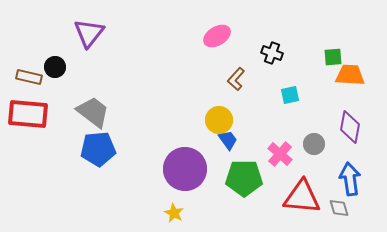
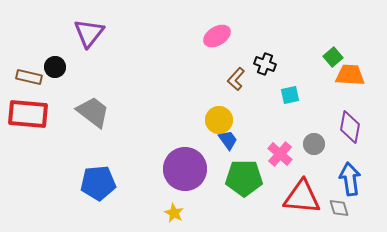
black cross: moved 7 px left, 11 px down
green square: rotated 36 degrees counterclockwise
blue pentagon: moved 34 px down
